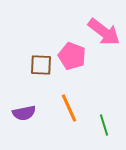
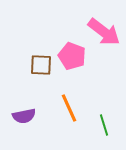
purple semicircle: moved 3 px down
